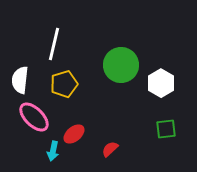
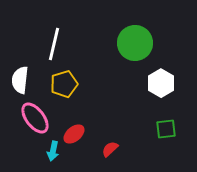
green circle: moved 14 px right, 22 px up
pink ellipse: moved 1 px right, 1 px down; rotated 8 degrees clockwise
